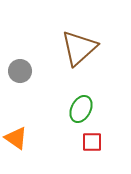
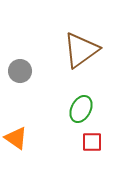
brown triangle: moved 2 px right, 2 px down; rotated 6 degrees clockwise
